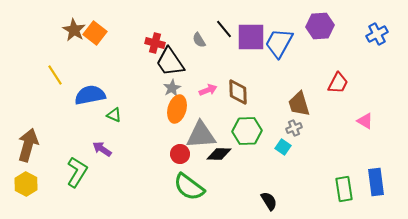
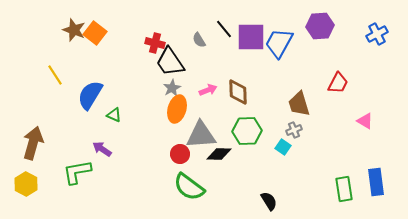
brown star: rotated 10 degrees counterclockwise
blue semicircle: rotated 48 degrees counterclockwise
gray cross: moved 2 px down
brown arrow: moved 5 px right, 2 px up
green L-shape: rotated 132 degrees counterclockwise
